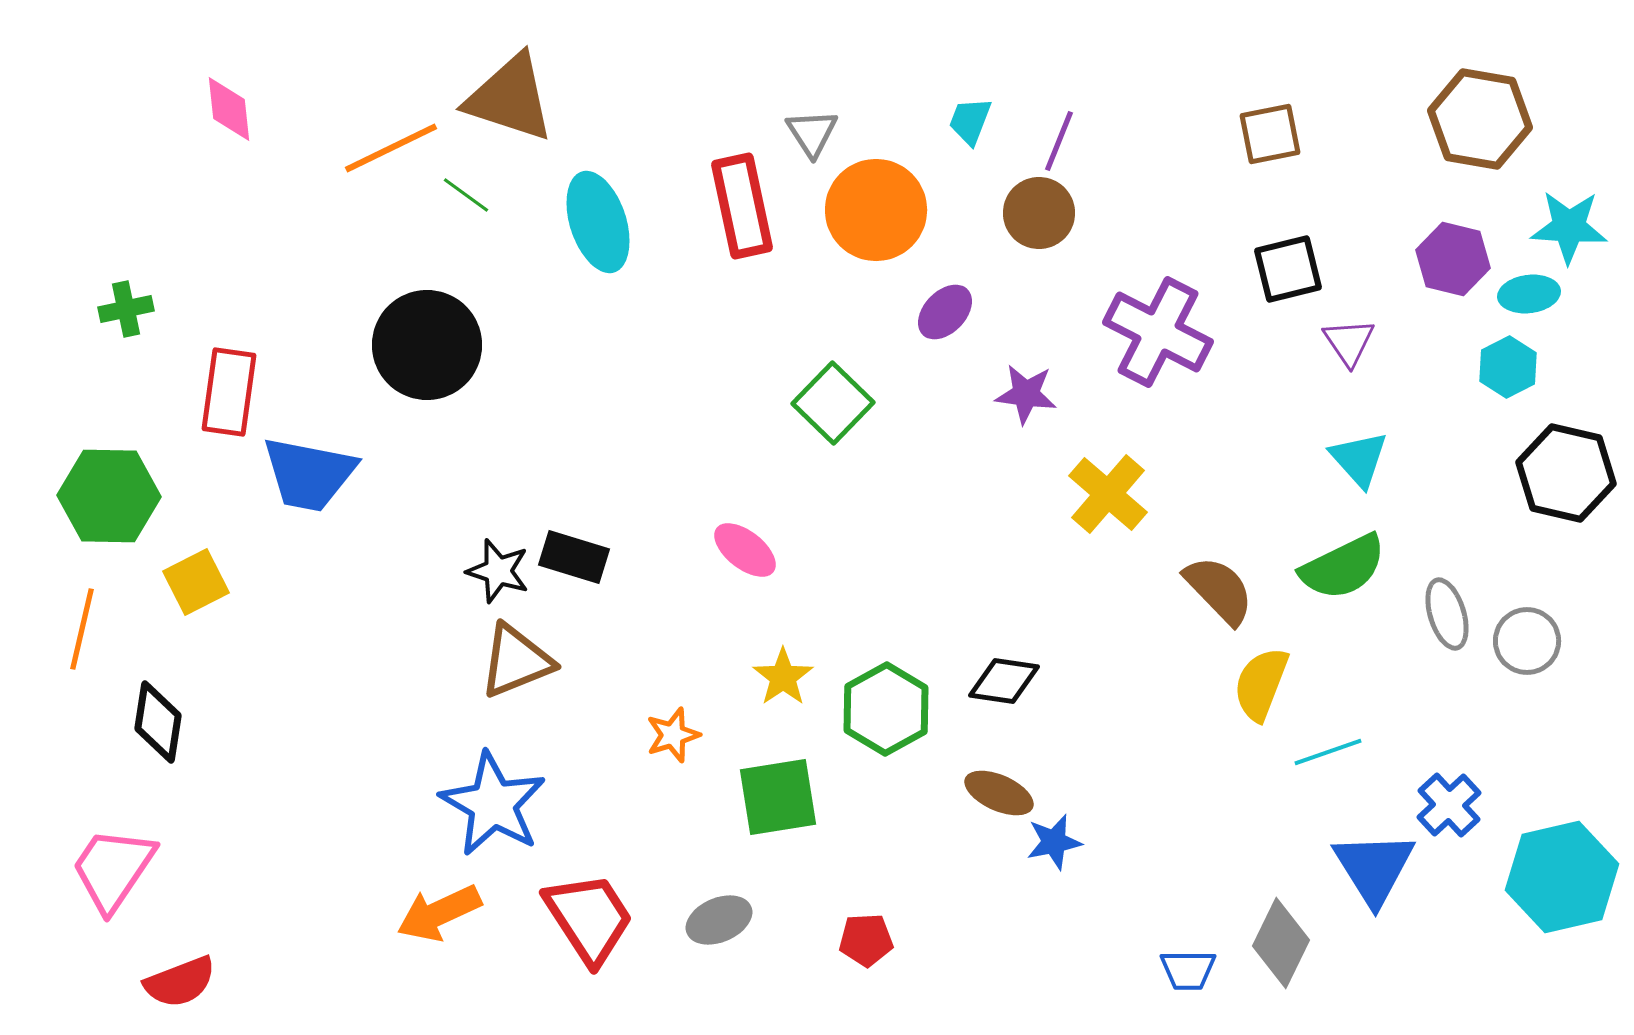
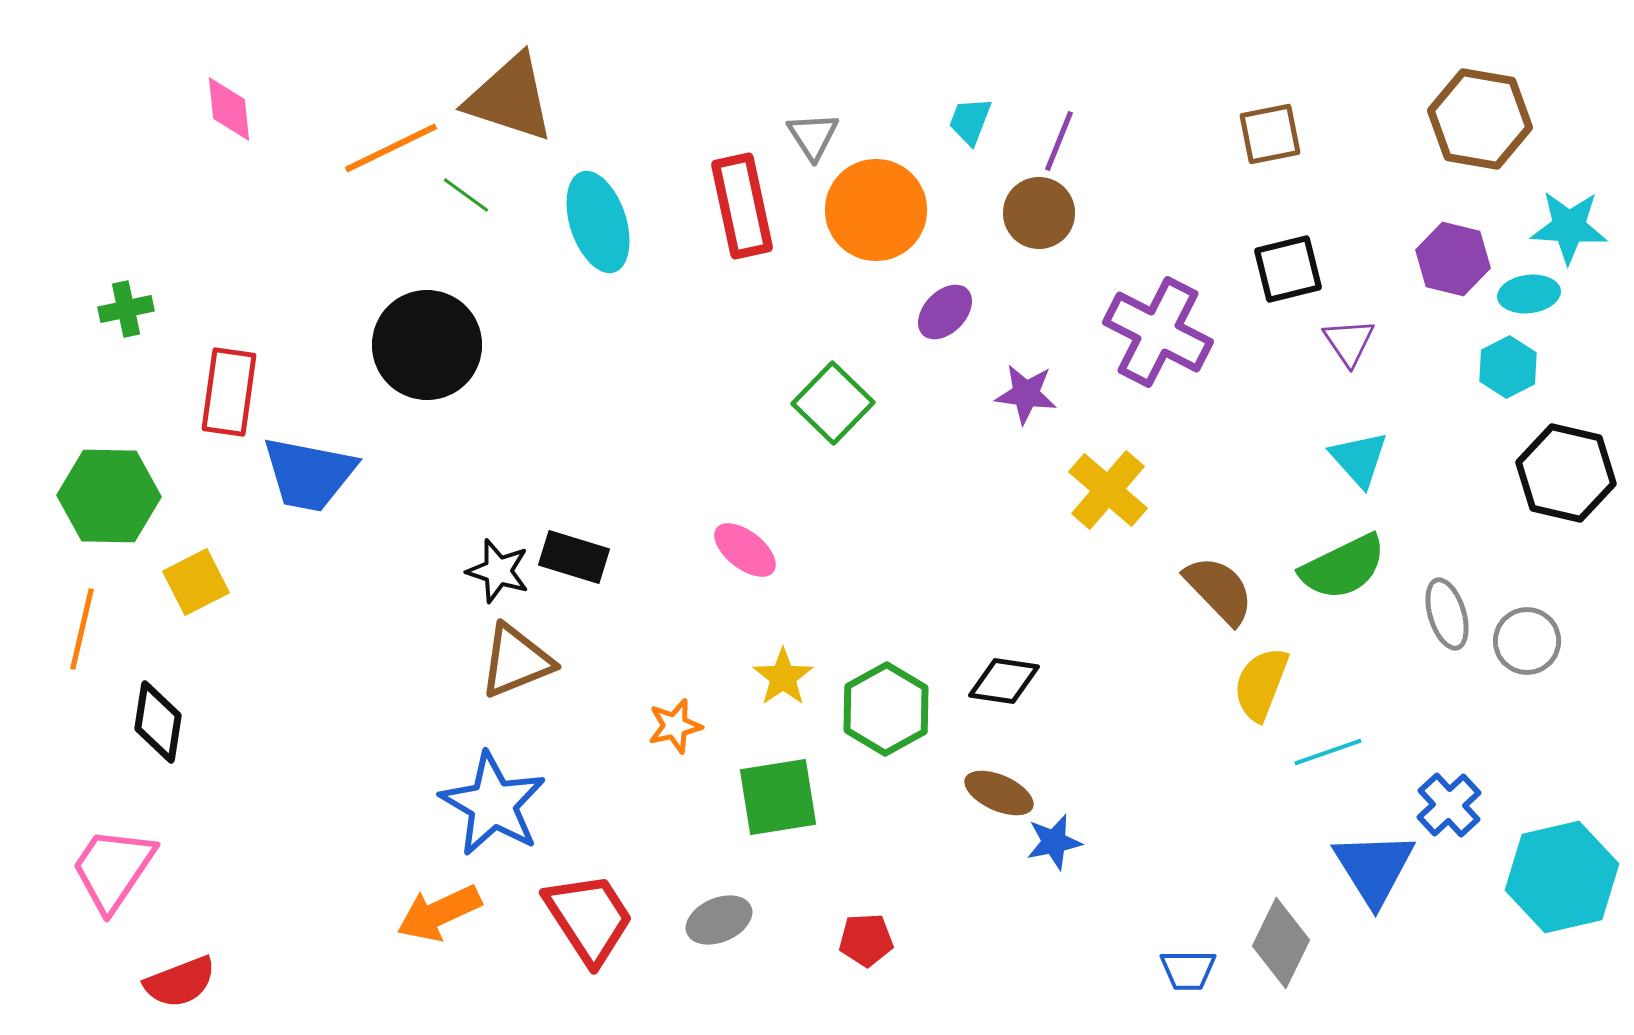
gray triangle at (812, 133): moved 1 px right, 3 px down
yellow cross at (1108, 494): moved 4 px up
orange star at (673, 735): moved 2 px right, 9 px up; rotated 4 degrees clockwise
